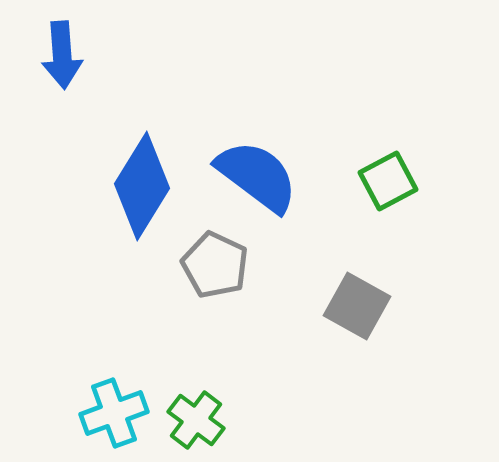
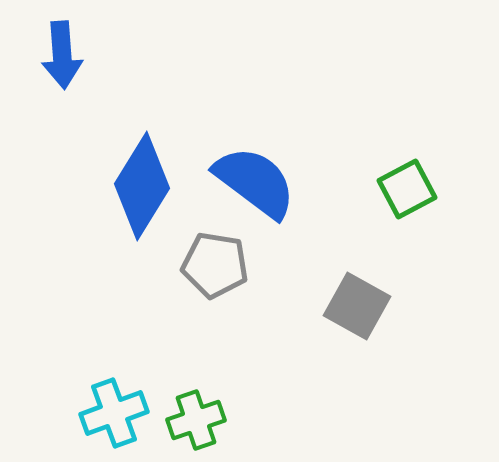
blue semicircle: moved 2 px left, 6 px down
green square: moved 19 px right, 8 px down
gray pentagon: rotated 16 degrees counterclockwise
green cross: rotated 34 degrees clockwise
